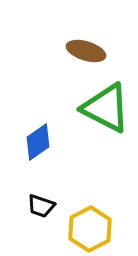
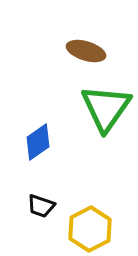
green triangle: rotated 38 degrees clockwise
